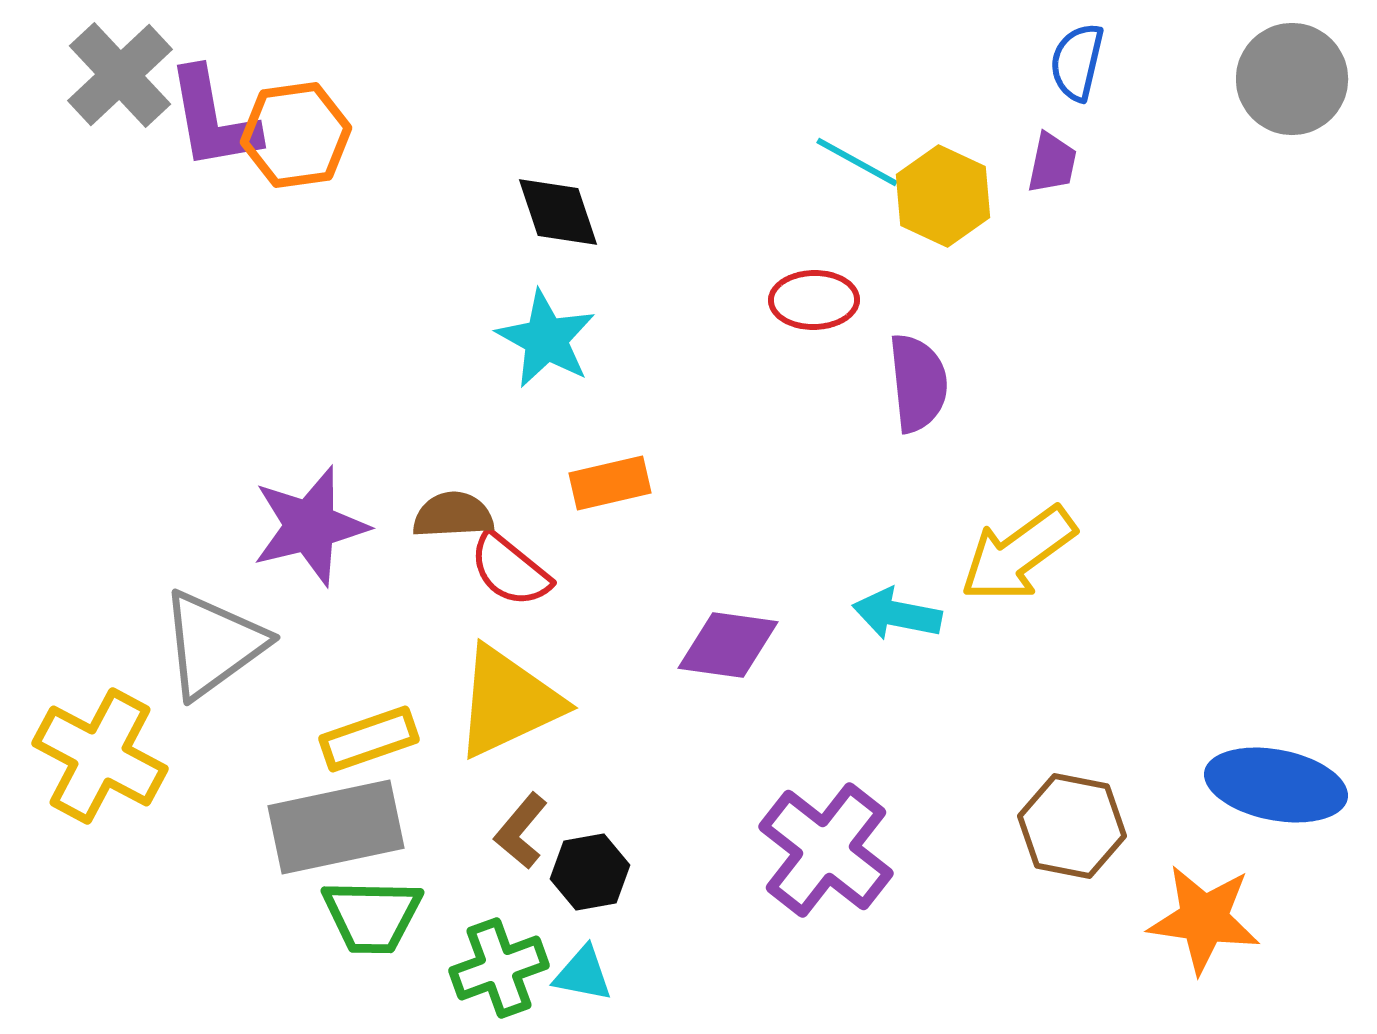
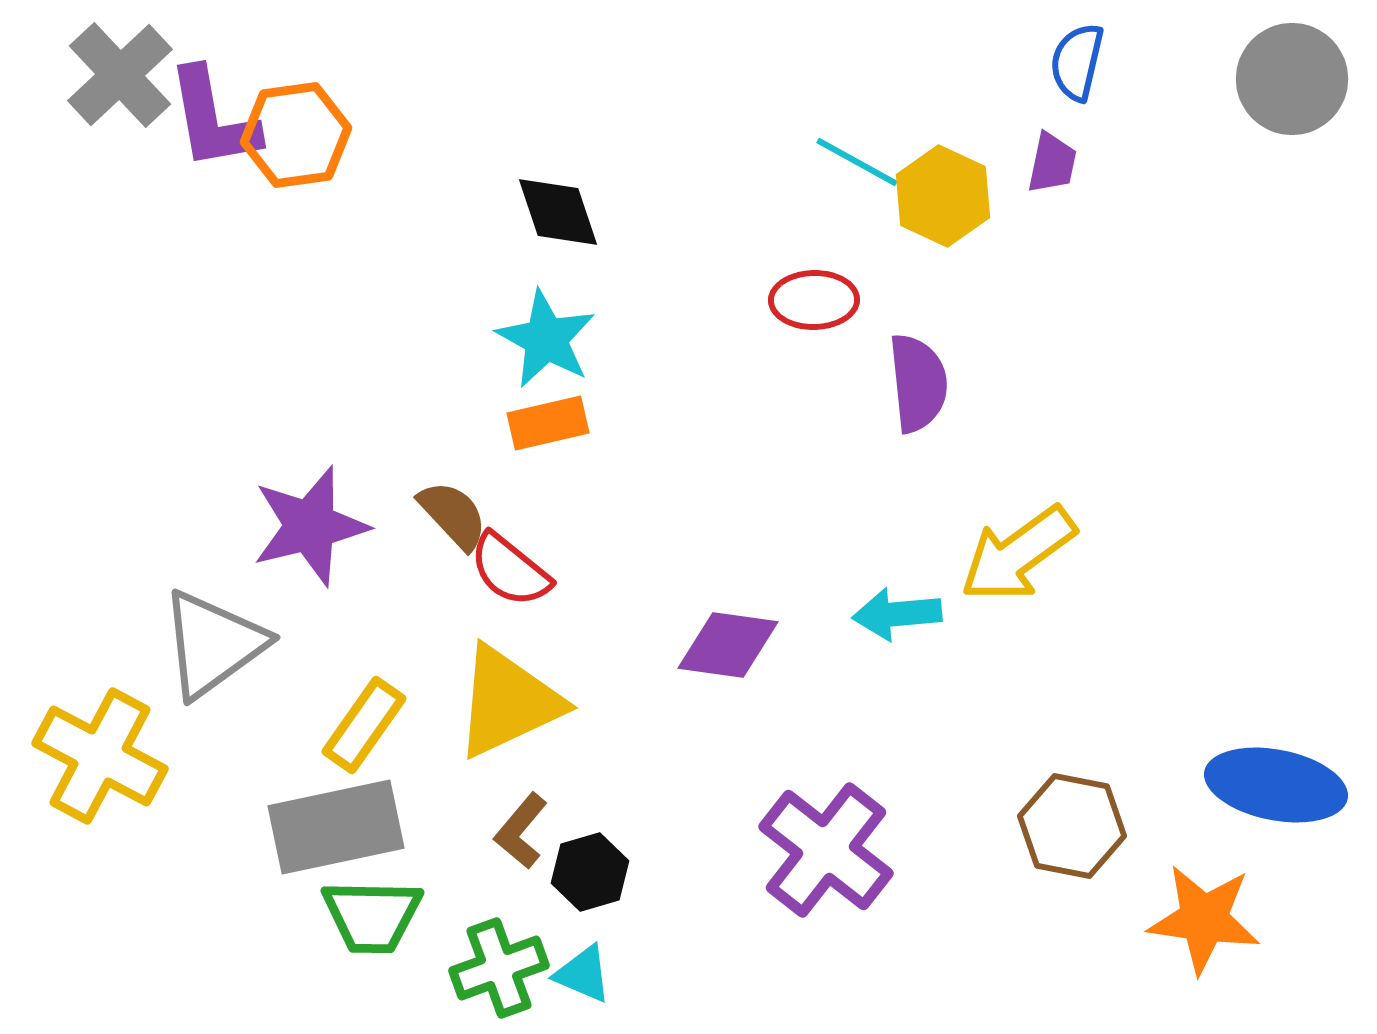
orange rectangle: moved 62 px left, 60 px up
brown semicircle: rotated 50 degrees clockwise
cyan arrow: rotated 16 degrees counterclockwise
yellow rectangle: moved 5 px left, 14 px up; rotated 36 degrees counterclockwise
black hexagon: rotated 6 degrees counterclockwise
cyan triangle: rotated 12 degrees clockwise
